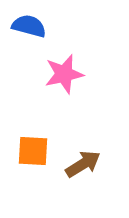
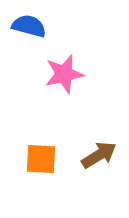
orange square: moved 8 px right, 8 px down
brown arrow: moved 16 px right, 9 px up
